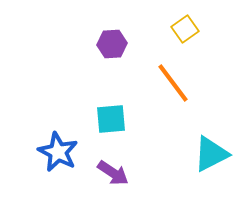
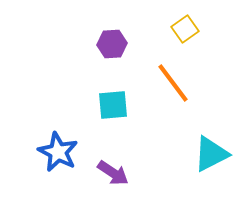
cyan square: moved 2 px right, 14 px up
